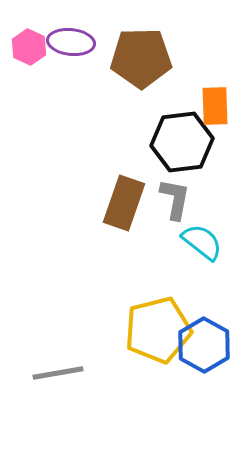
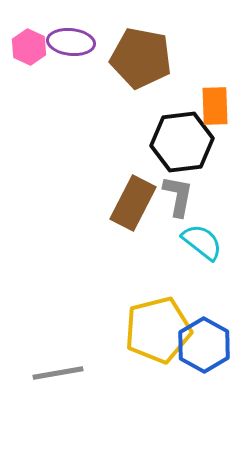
brown pentagon: rotated 12 degrees clockwise
gray L-shape: moved 3 px right, 3 px up
brown rectangle: moved 9 px right; rotated 8 degrees clockwise
